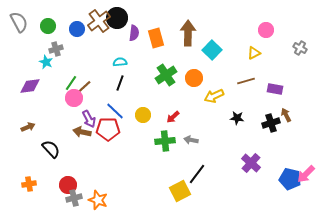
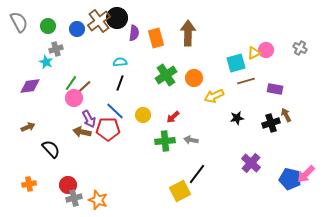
pink circle at (266, 30): moved 20 px down
cyan square at (212, 50): moved 24 px right, 13 px down; rotated 30 degrees clockwise
black star at (237, 118): rotated 16 degrees counterclockwise
